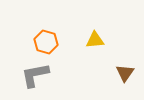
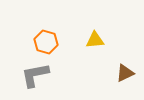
brown triangle: rotated 30 degrees clockwise
